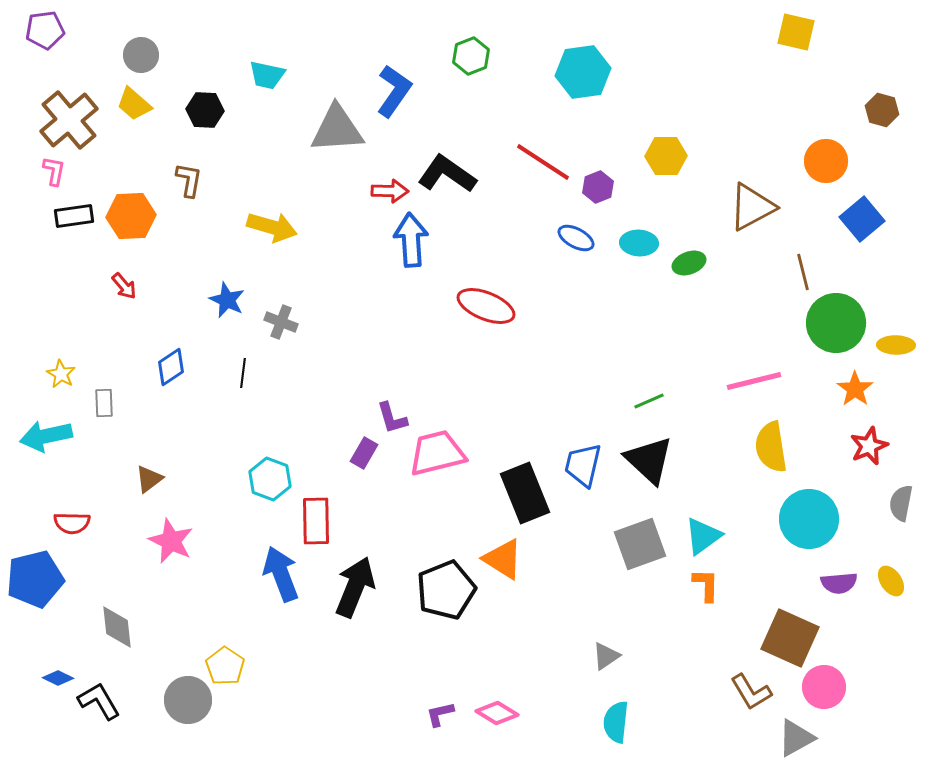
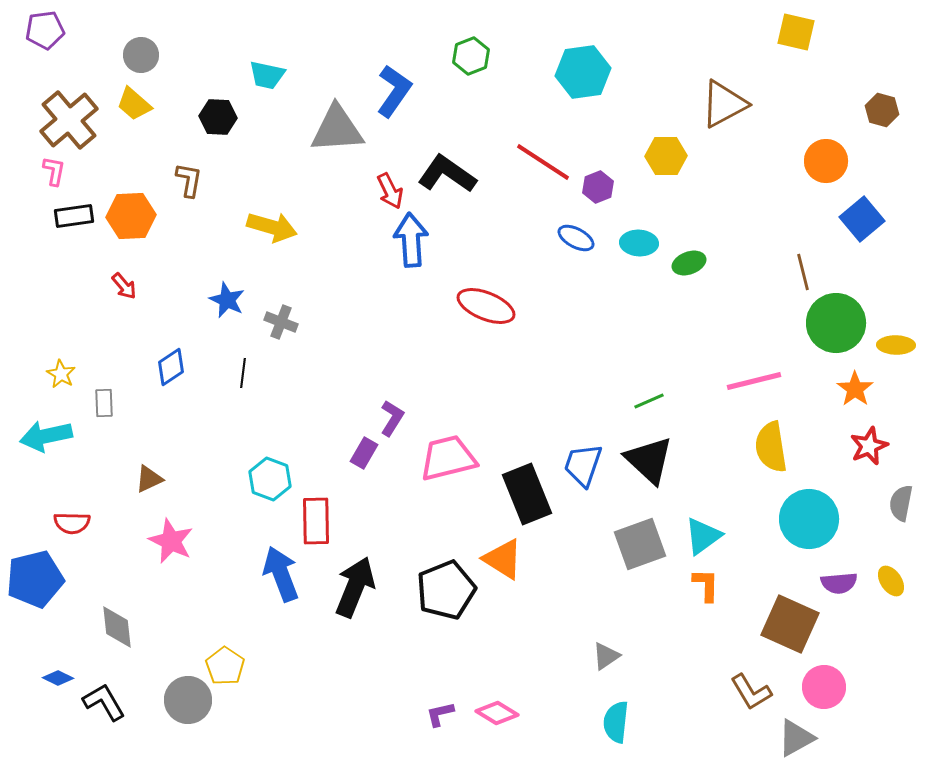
black hexagon at (205, 110): moved 13 px right, 7 px down
red arrow at (390, 191): rotated 63 degrees clockwise
brown triangle at (752, 207): moved 28 px left, 103 px up
purple L-shape at (392, 418): rotated 132 degrees counterclockwise
pink trapezoid at (437, 453): moved 11 px right, 5 px down
blue trapezoid at (583, 465): rotated 6 degrees clockwise
brown triangle at (149, 479): rotated 12 degrees clockwise
black rectangle at (525, 493): moved 2 px right, 1 px down
brown square at (790, 638): moved 14 px up
black L-shape at (99, 701): moved 5 px right, 1 px down
